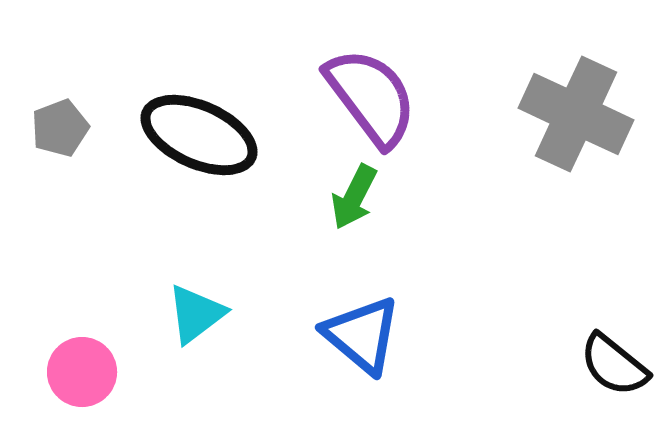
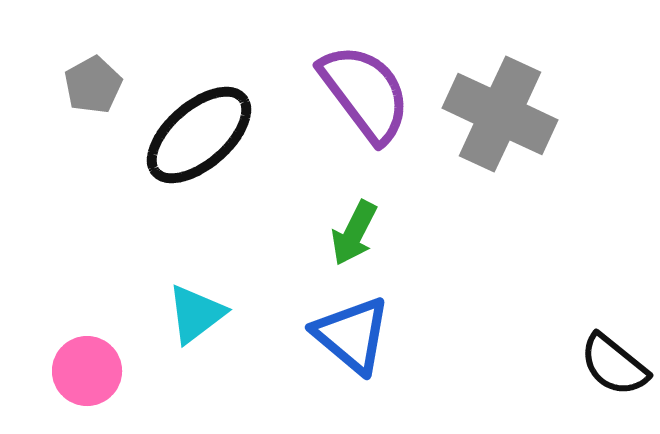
purple semicircle: moved 6 px left, 4 px up
gray cross: moved 76 px left
gray pentagon: moved 33 px right, 43 px up; rotated 8 degrees counterclockwise
black ellipse: rotated 65 degrees counterclockwise
green arrow: moved 36 px down
blue triangle: moved 10 px left
pink circle: moved 5 px right, 1 px up
